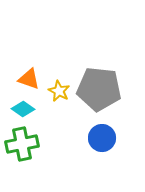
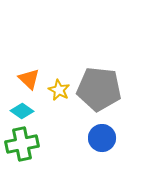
orange triangle: rotated 25 degrees clockwise
yellow star: moved 1 px up
cyan diamond: moved 1 px left, 2 px down
